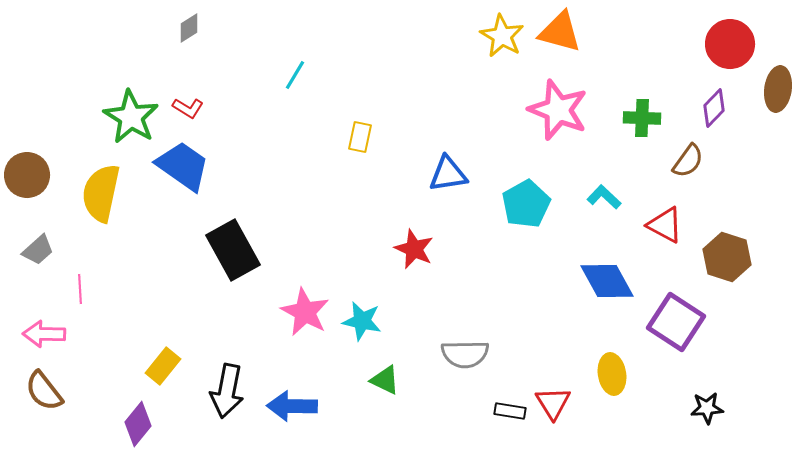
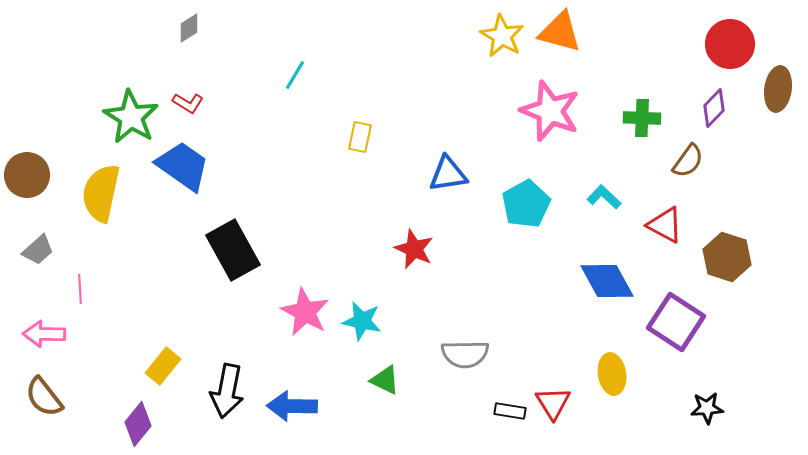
red L-shape at (188, 108): moved 5 px up
pink star at (558, 110): moved 8 px left, 1 px down
brown semicircle at (44, 391): moved 6 px down
